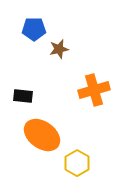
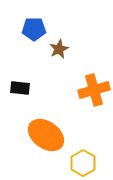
brown star: rotated 12 degrees counterclockwise
black rectangle: moved 3 px left, 8 px up
orange ellipse: moved 4 px right
yellow hexagon: moved 6 px right
